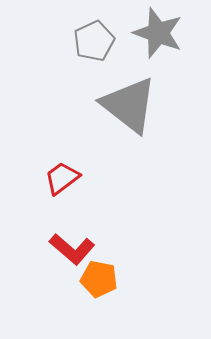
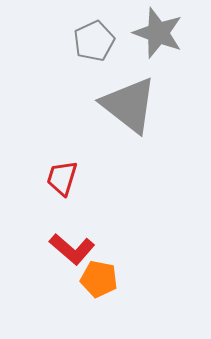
red trapezoid: rotated 36 degrees counterclockwise
